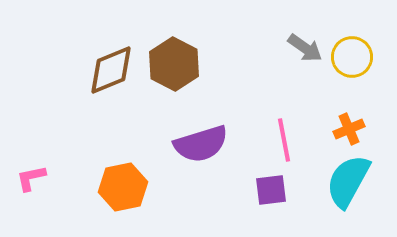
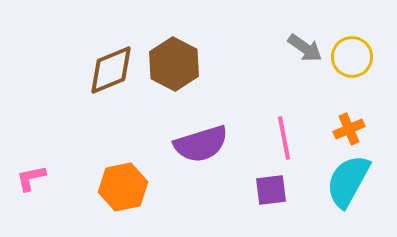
pink line: moved 2 px up
